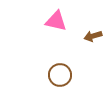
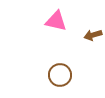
brown arrow: moved 1 px up
